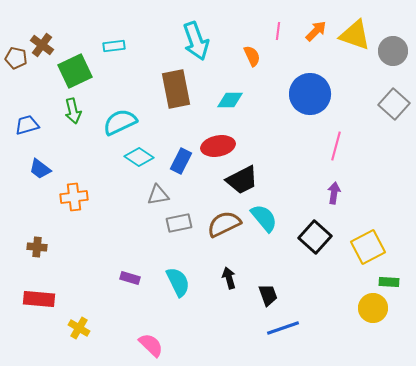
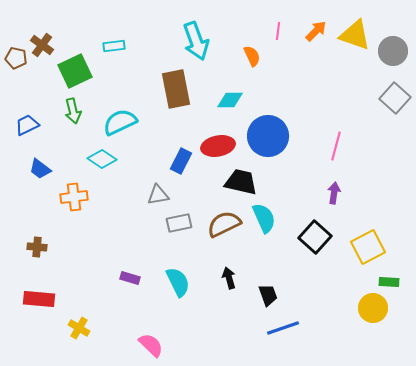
blue circle at (310, 94): moved 42 px left, 42 px down
gray square at (394, 104): moved 1 px right, 6 px up
blue trapezoid at (27, 125): rotated 10 degrees counterclockwise
cyan diamond at (139, 157): moved 37 px left, 2 px down
black trapezoid at (242, 180): moved 1 px left, 2 px down; rotated 140 degrees counterclockwise
cyan semicircle at (264, 218): rotated 16 degrees clockwise
